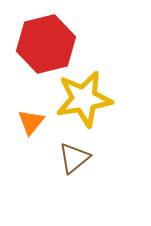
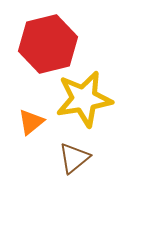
red hexagon: moved 2 px right
orange triangle: rotated 12 degrees clockwise
